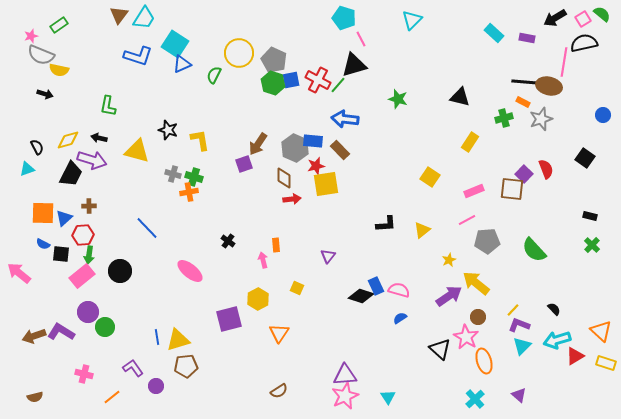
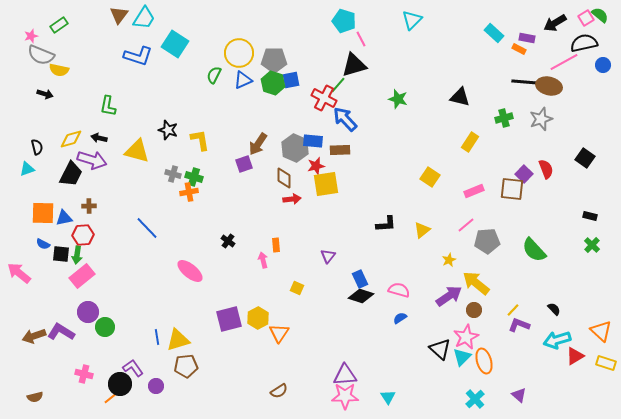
green semicircle at (602, 14): moved 2 px left, 1 px down
cyan pentagon at (344, 18): moved 3 px down
black arrow at (555, 18): moved 5 px down
pink square at (583, 19): moved 3 px right, 1 px up
gray pentagon at (274, 60): rotated 25 degrees counterclockwise
pink line at (564, 62): rotated 52 degrees clockwise
blue triangle at (182, 64): moved 61 px right, 16 px down
red cross at (318, 80): moved 6 px right, 18 px down
orange rectangle at (523, 102): moved 4 px left, 53 px up
blue circle at (603, 115): moved 50 px up
blue arrow at (345, 119): rotated 40 degrees clockwise
yellow diamond at (68, 140): moved 3 px right, 1 px up
black semicircle at (37, 147): rotated 14 degrees clockwise
brown rectangle at (340, 150): rotated 48 degrees counterclockwise
blue triangle at (64, 218): rotated 30 degrees clockwise
pink line at (467, 220): moved 1 px left, 5 px down; rotated 12 degrees counterclockwise
green arrow at (89, 255): moved 12 px left
black circle at (120, 271): moved 113 px down
blue rectangle at (376, 286): moved 16 px left, 7 px up
yellow hexagon at (258, 299): moved 19 px down
brown circle at (478, 317): moved 4 px left, 7 px up
pink star at (466, 337): rotated 15 degrees clockwise
cyan triangle at (522, 346): moved 60 px left, 11 px down
pink star at (345, 396): rotated 24 degrees clockwise
